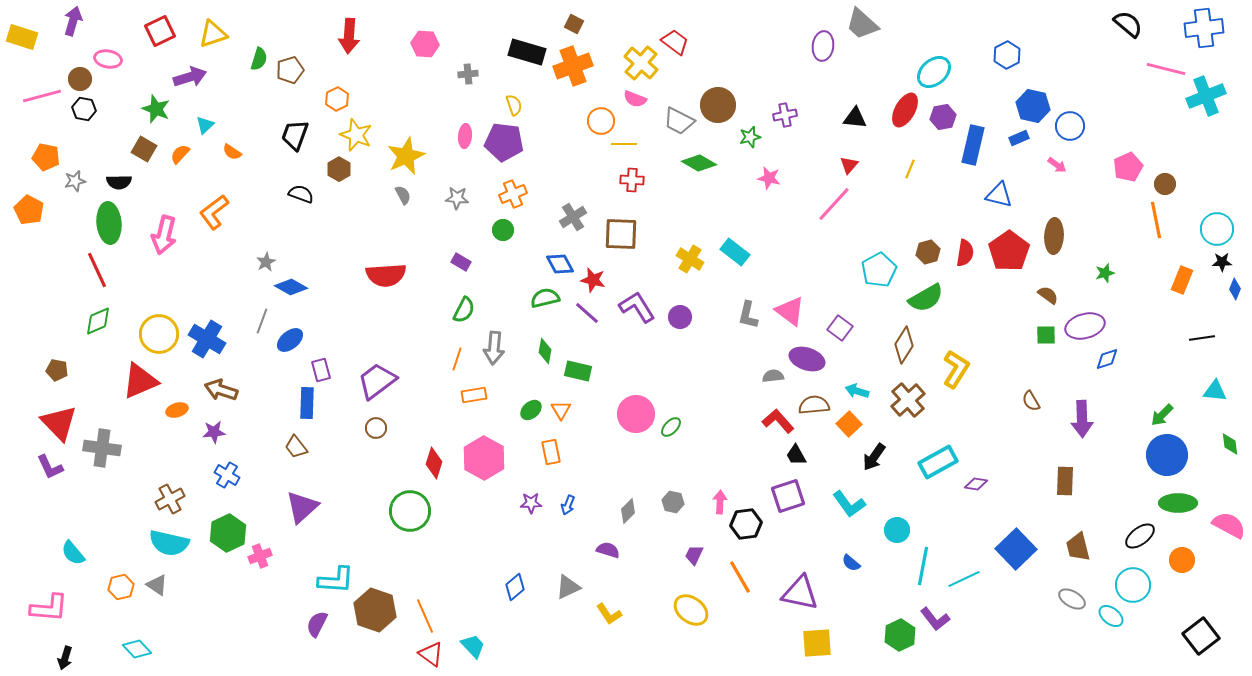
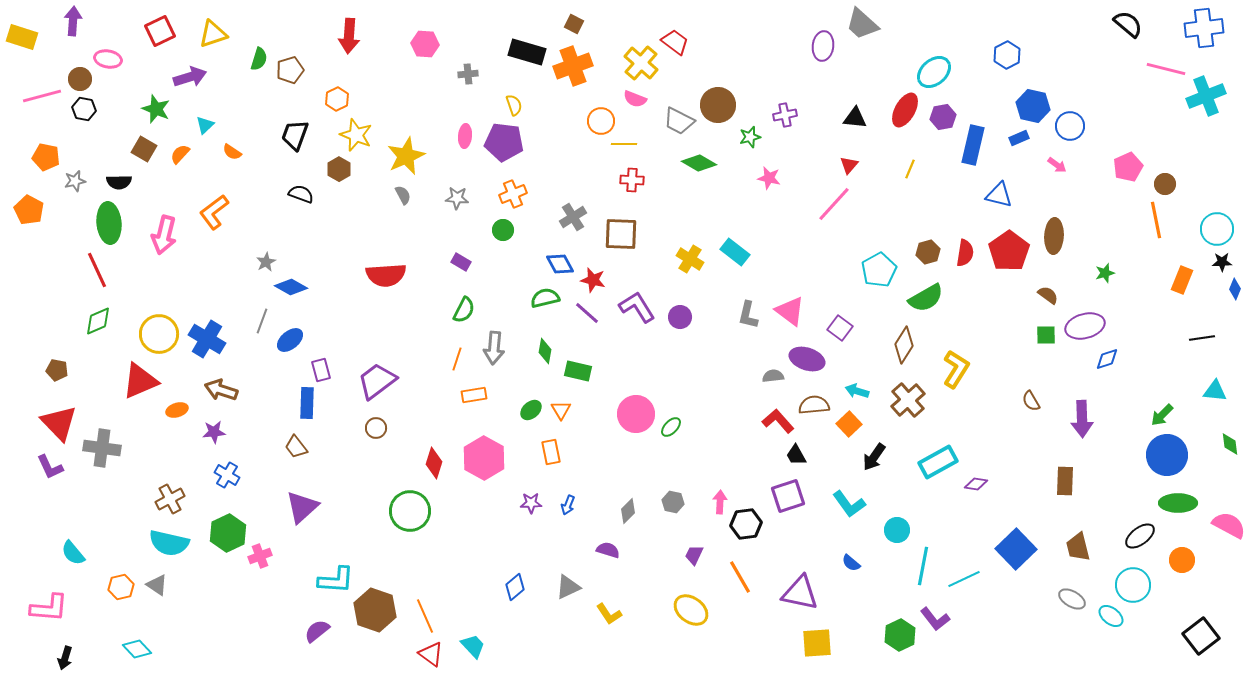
purple arrow at (73, 21): rotated 12 degrees counterclockwise
purple semicircle at (317, 624): moved 7 px down; rotated 24 degrees clockwise
